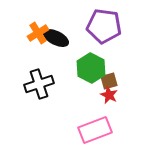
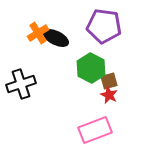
black cross: moved 18 px left
